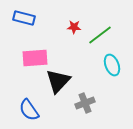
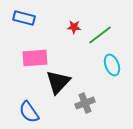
black triangle: moved 1 px down
blue semicircle: moved 2 px down
